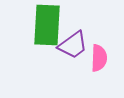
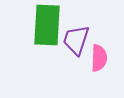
purple trapezoid: moved 3 px right, 5 px up; rotated 144 degrees clockwise
